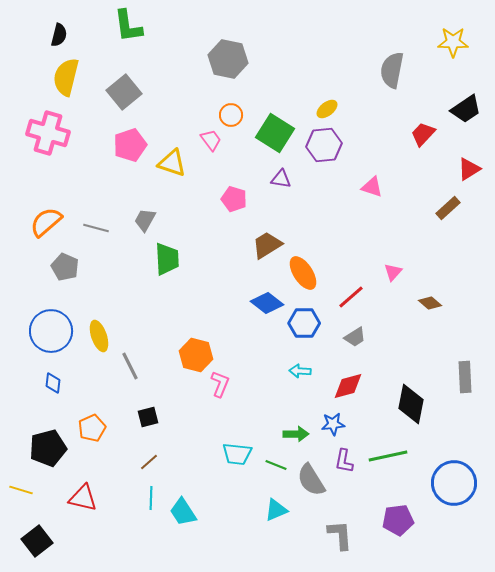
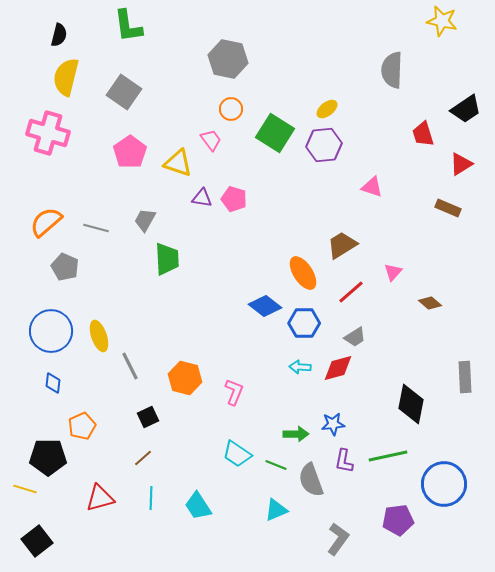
yellow star at (453, 42): moved 11 px left, 21 px up; rotated 12 degrees clockwise
gray semicircle at (392, 70): rotated 9 degrees counterclockwise
gray square at (124, 92): rotated 16 degrees counterclockwise
orange circle at (231, 115): moved 6 px up
red trapezoid at (423, 134): rotated 60 degrees counterclockwise
pink pentagon at (130, 145): moved 7 px down; rotated 16 degrees counterclockwise
yellow triangle at (172, 163): moved 6 px right
red triangle at (469, 169): moved 8 px left, 5 px up
purple triangle at (281, 179): moved 79 px left, 19 px down
brown rectangle at (448, 208): rotated 65 degrees clockwise
brown trapezoid at (267, 245): moved 75 px right
red line at (351, 297): moved 5 px up
blue diamond at (267, 303): moved 2 px left, 3 px down
orange hexagon at (196, 355): moved 11 px left, 23 px down
cyan arrow at (300, 371): moved 4 px up
pink L-shape at (220, 384): moved 14 px right, 8 px down
red diamond at (348, 386): moved 10 px left, 18 px up
black square at (148, 417): rotated 10 degrees counterclockwise
orange pentagon at (92, 428): moved 10 px left, 2 px up
black pentagon at (48, 448): moved 9 px down; rotated 15 degrees clockwise
cyan trapezoid at (237, 454): rotated 28 degrees clockwise
brown line at (149, 462): moved 6 px left, 4 px up
gray semicircle at (311, 480): rotated 12 degrees clockwise
blue circle at (454, 483): moved 10 px left, 1 px down
yellow line at (21, 490): moved 4 px right, 1 px up
red triangle at (83, 498): moved 17 px right; rotated 28 degrees counterclockwise
cyan trapezoid at (183, 512): moved 15 px right, 6 px up
gray L-shape at (340, 535): moved 2 px left, 4 px down; rotated 40 degrees clockwise
